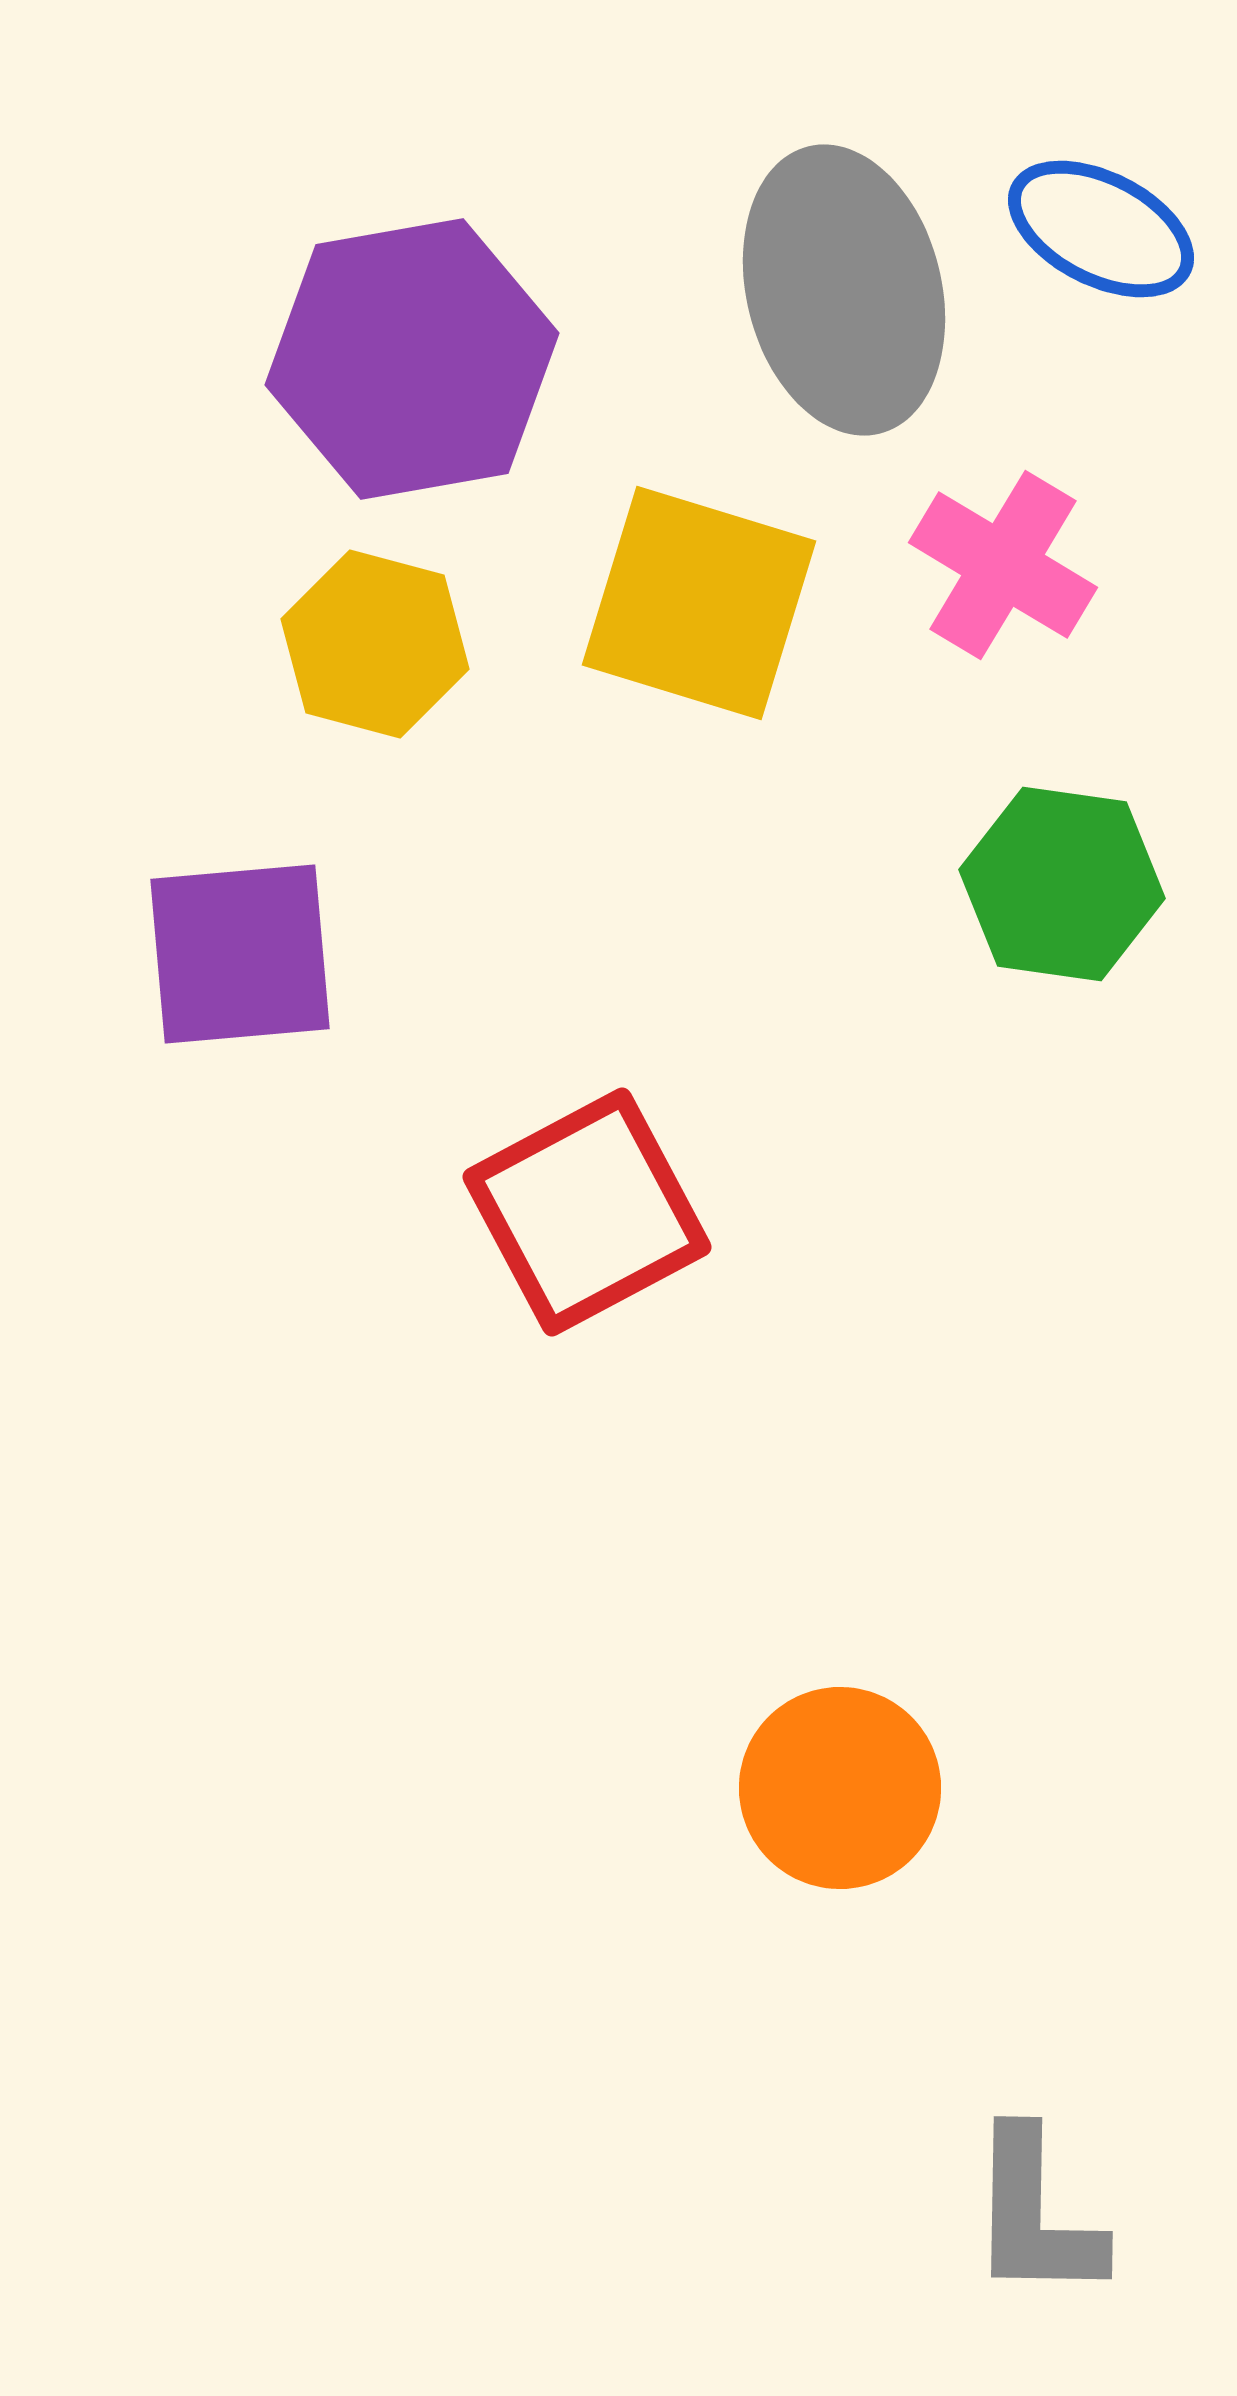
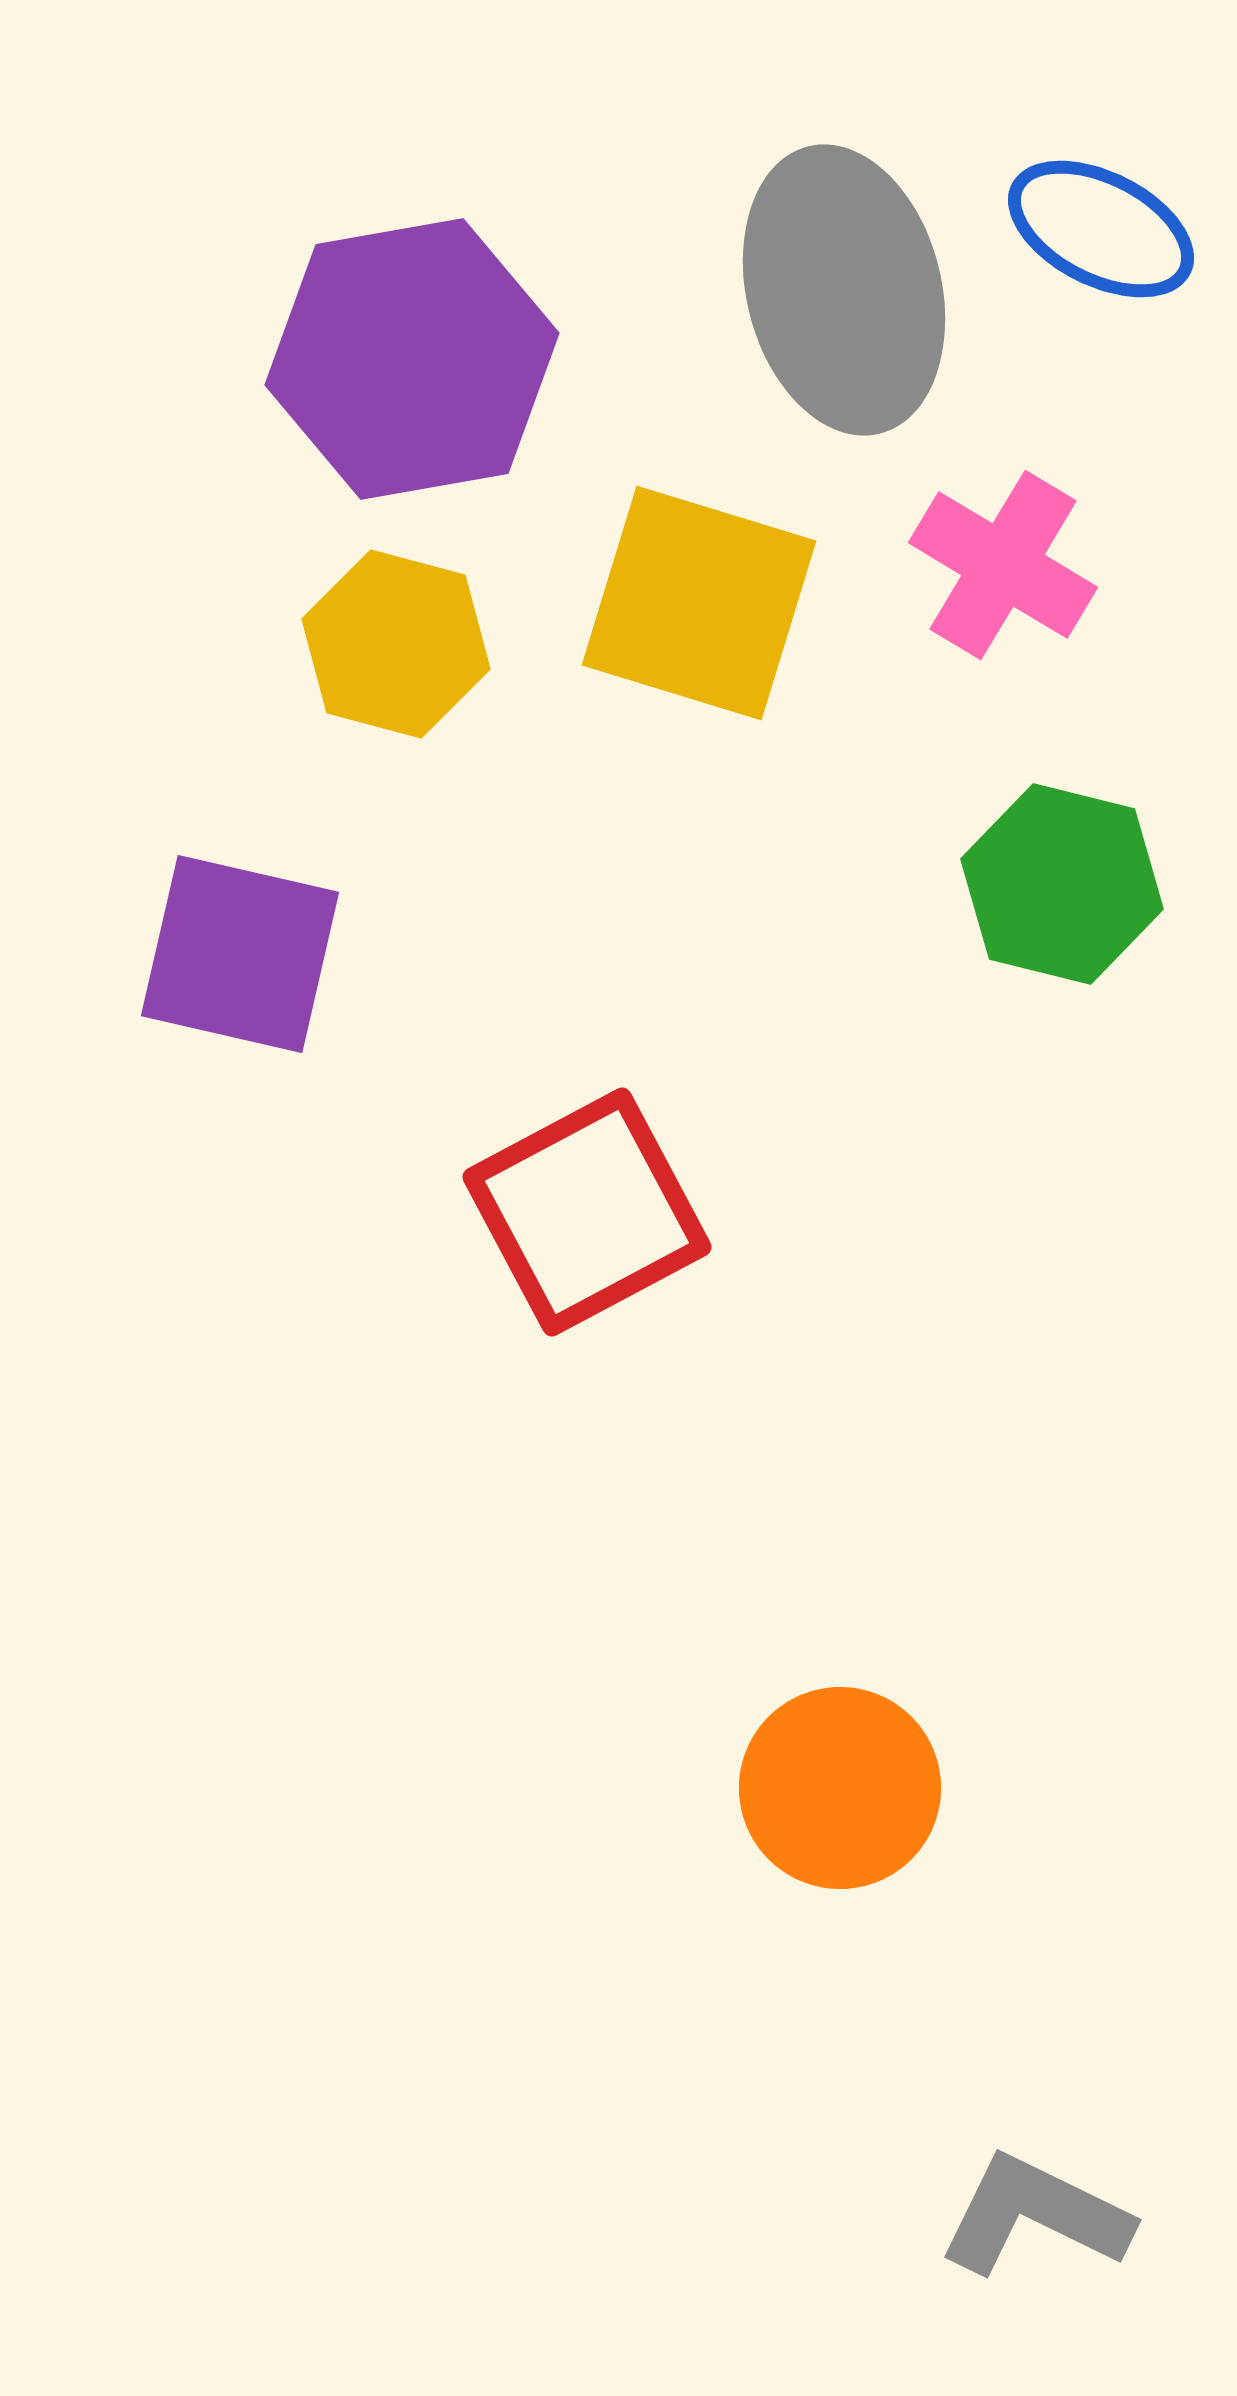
yellow hexagon: moved 21 px right
green hexagon: rotated 6 degrees clockwise
purple square: rotated 18 degrees clockwise
gray L-shape: rotated 115 degrees clockwise
